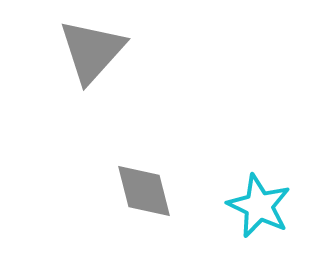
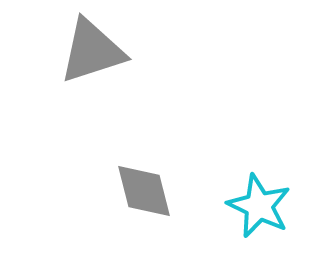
gray triangle: rotated 30 degrees clockwise
